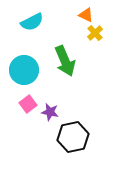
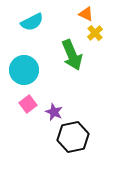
orange triangle: moved 1 px up
green arrow: moved 7 px right, 6 px up
purple star: moved 4 px right; rotated 12 degrees clockwise
